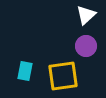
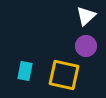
white triangle: moved 1 px down
yellow square: moved 1 px right, 1 px up; rotated 20 degrees clockwise
